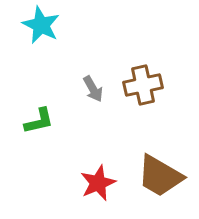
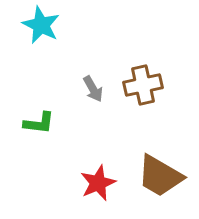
green L-shape: moved 2 px down; rotated 20 degrees clockwise
